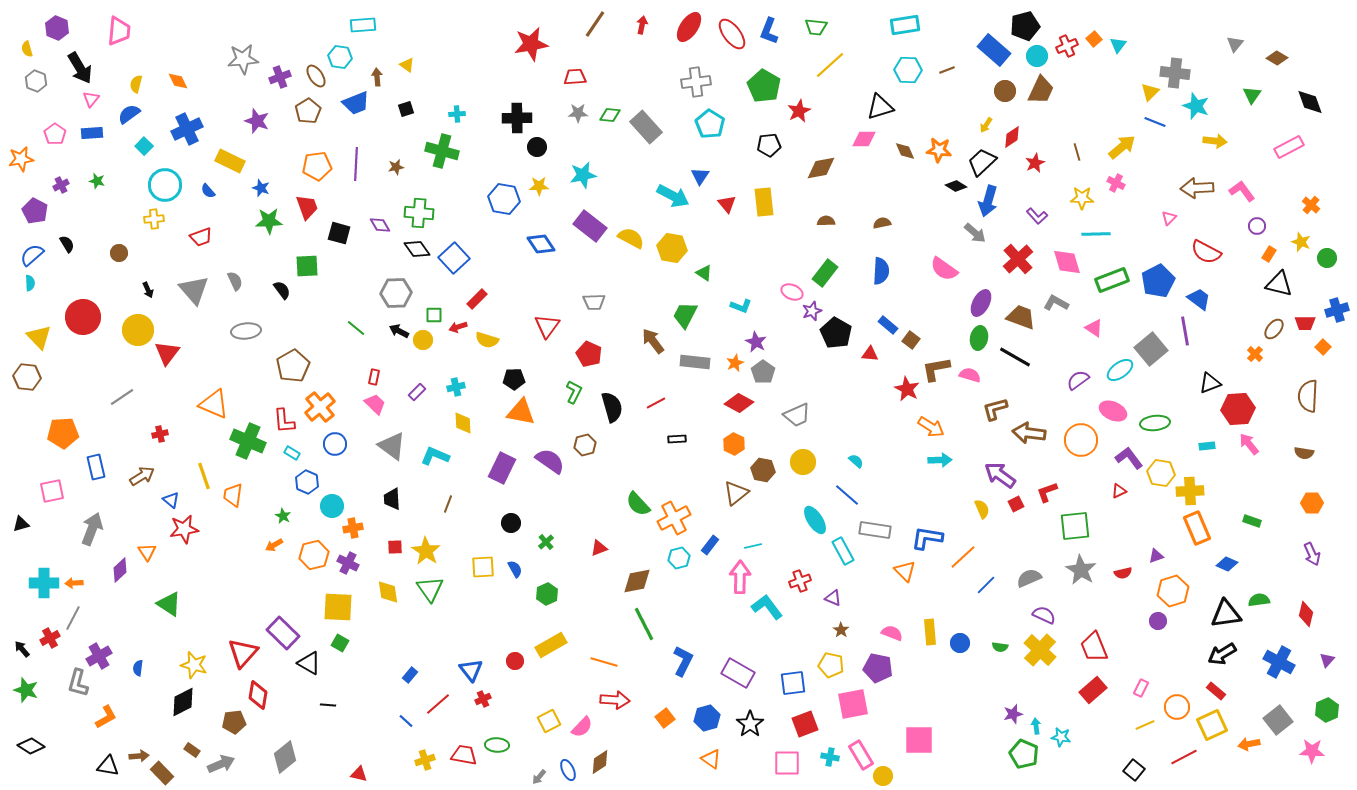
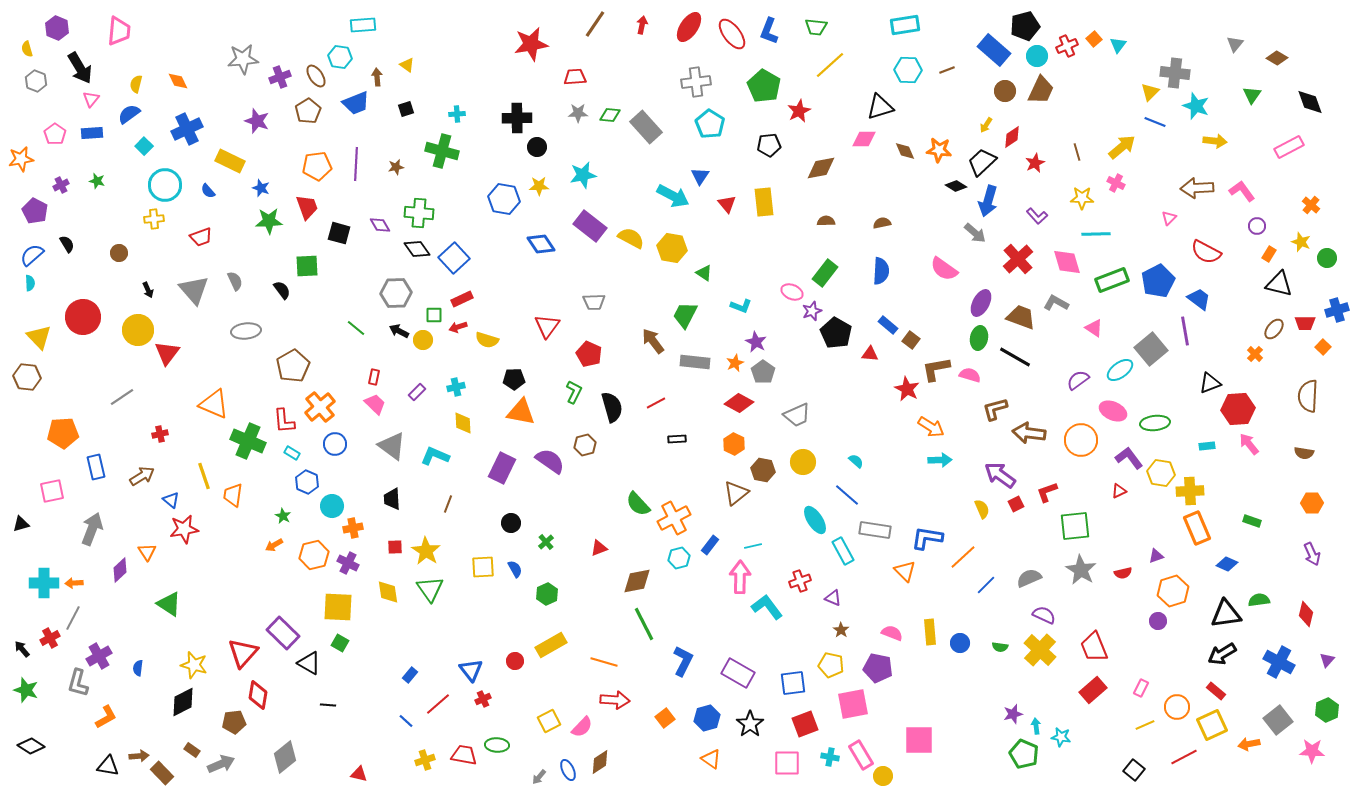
red rectangle at (477, 299): moved 15 px left; rotated 20 degrees clockwise
